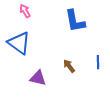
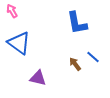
pink arrow: moved 13 px left
blue L-shape: moved 2 px right, 2 px down
blue line: moved 5 px left, 5 px up; rotated 48 degrees counterclockwise
brown arrow: moved 6 px right, 2 px up
